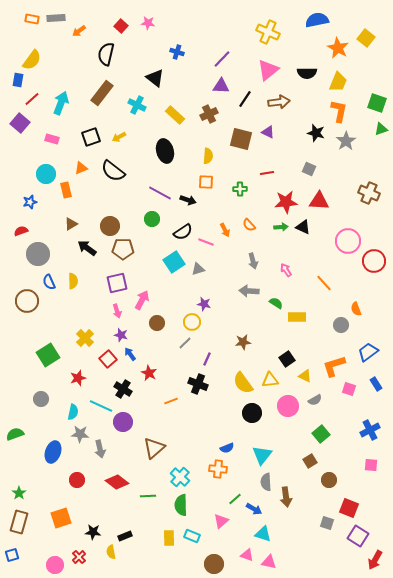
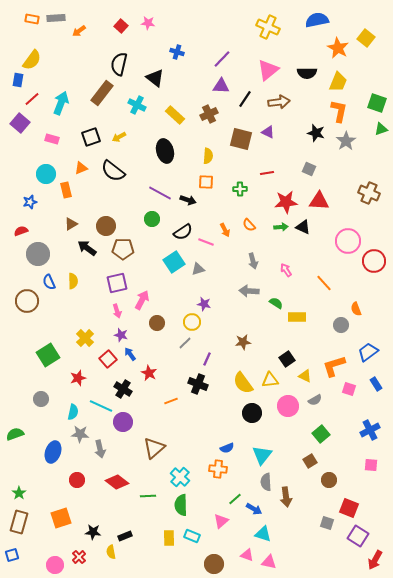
yellow cross at (268, 32): moved 5 px up
black semicircle at (106, 54): moved 13 px right, 10 px down
brown circle at (110, 226): moved 4 px left
